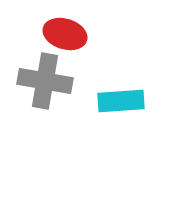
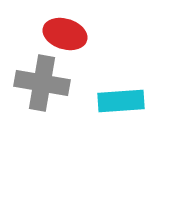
gray cross: moved 3 px left, 2 px down
